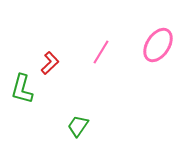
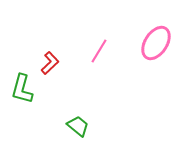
pink ellipse: moved 2 px left, 2 px up
pink line: moved 2 px left, 1 px up
green trapezoid: rotated 95 degrees clockwise
